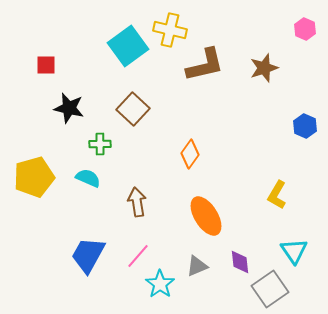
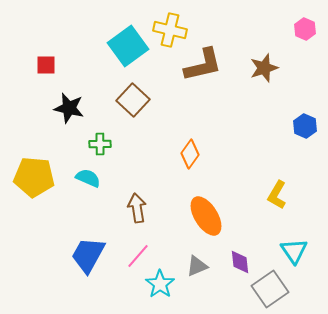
brown L-shape: moved 2 px left
brown square: moved 9 px up
yellow pentagon: rotated 21 degrees clockwise
brown arrow: moved 6 px down
